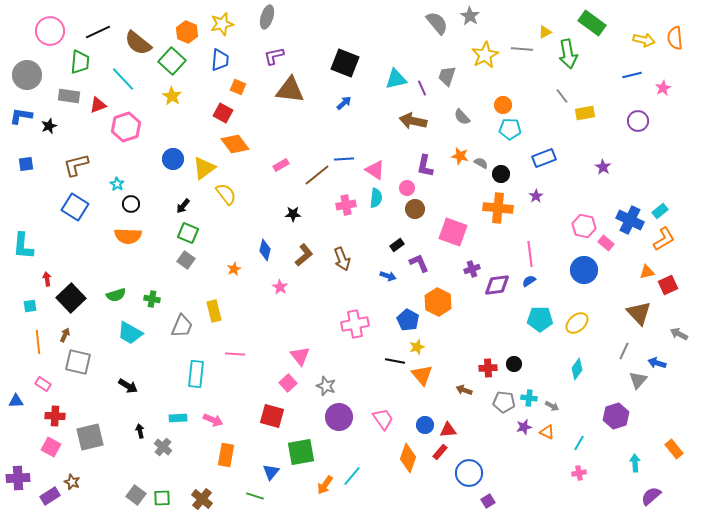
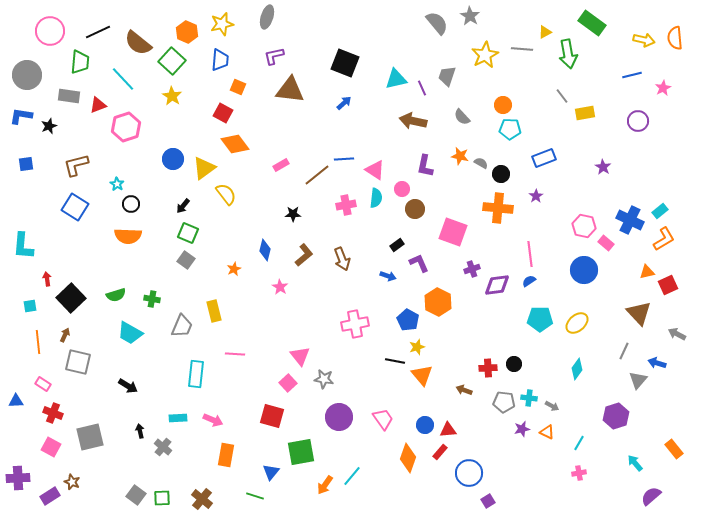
pink circle at (407, 188): moved 5 px left, 1 px down
gray arrow at (679, 334): moved 2 px left
gray star at (326, 386): moved 2 px left, 7 px up; rotated 12 degrees counterclockwise
red cross at (55, 416): moved 2 px left, 3 px up; rotated 18 degrees clockwise
purple star at (524, 427): moved 2 px left, 2 px down
cyan arrow at (635, 463): rotated 36 degrees counterclockwise
